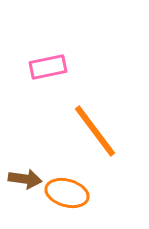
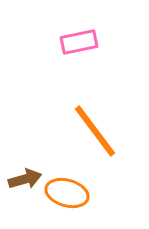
pink rectangle: moved 31 px right, 25 px up
brown arrow: rotated 24 degrees counterclockwise
